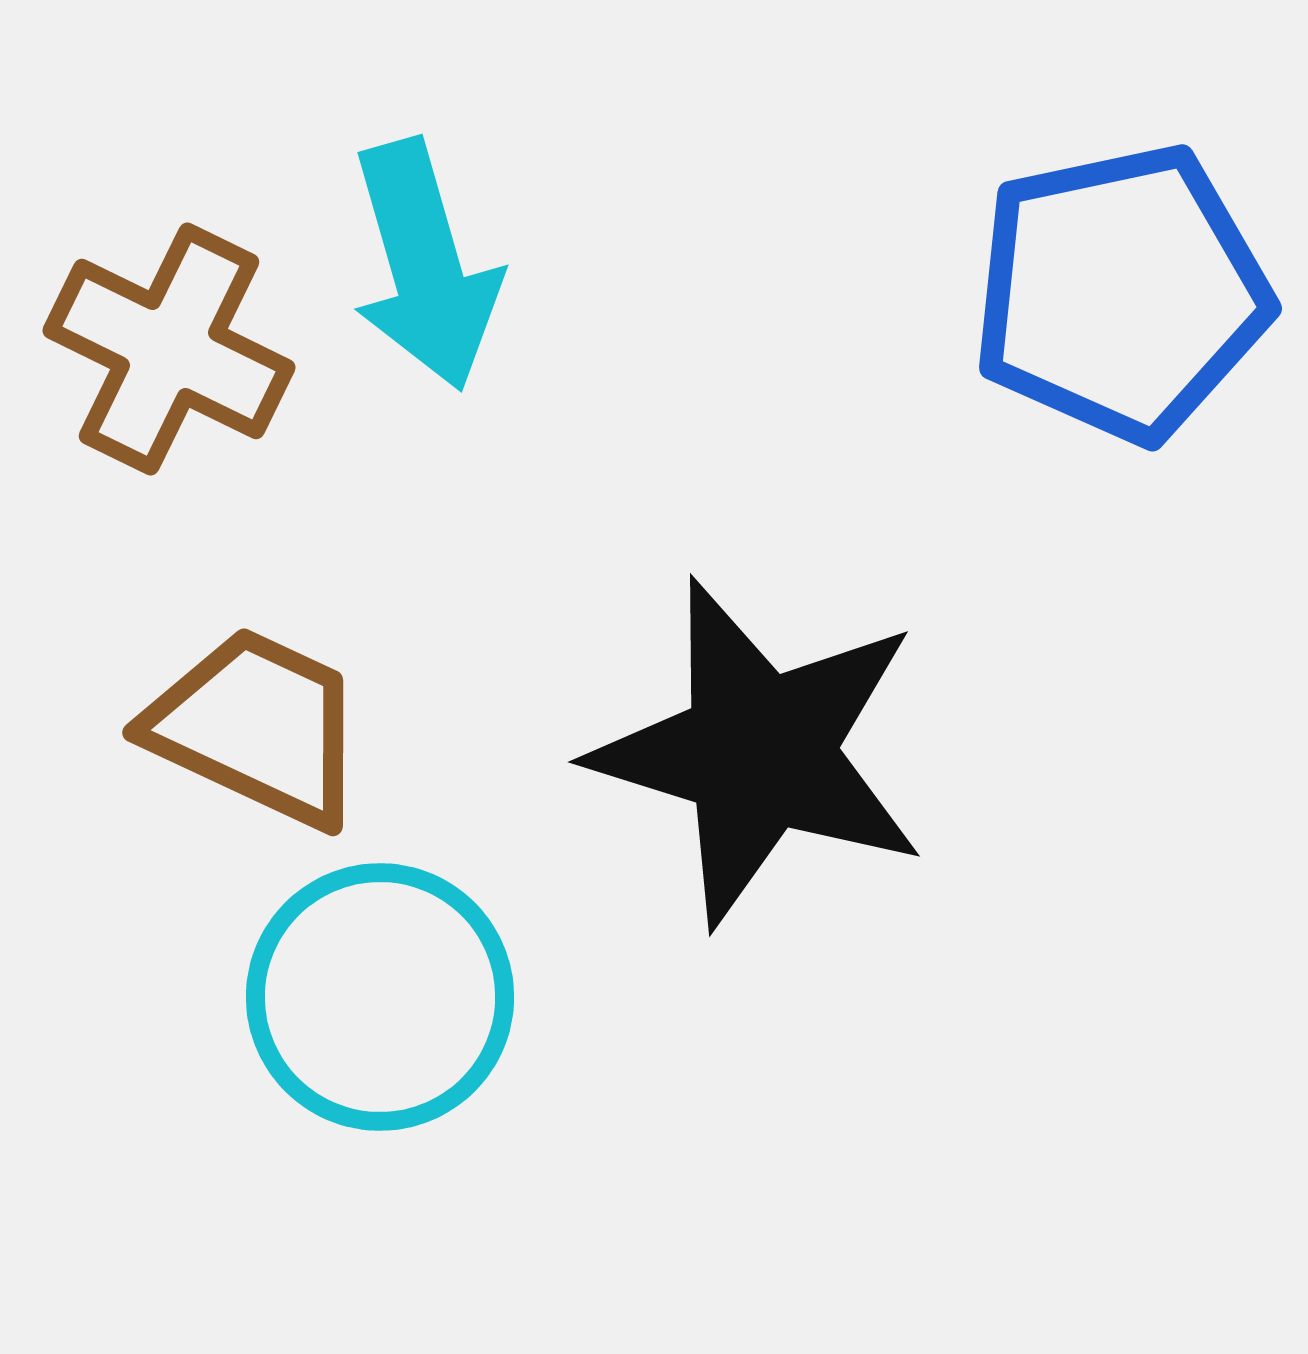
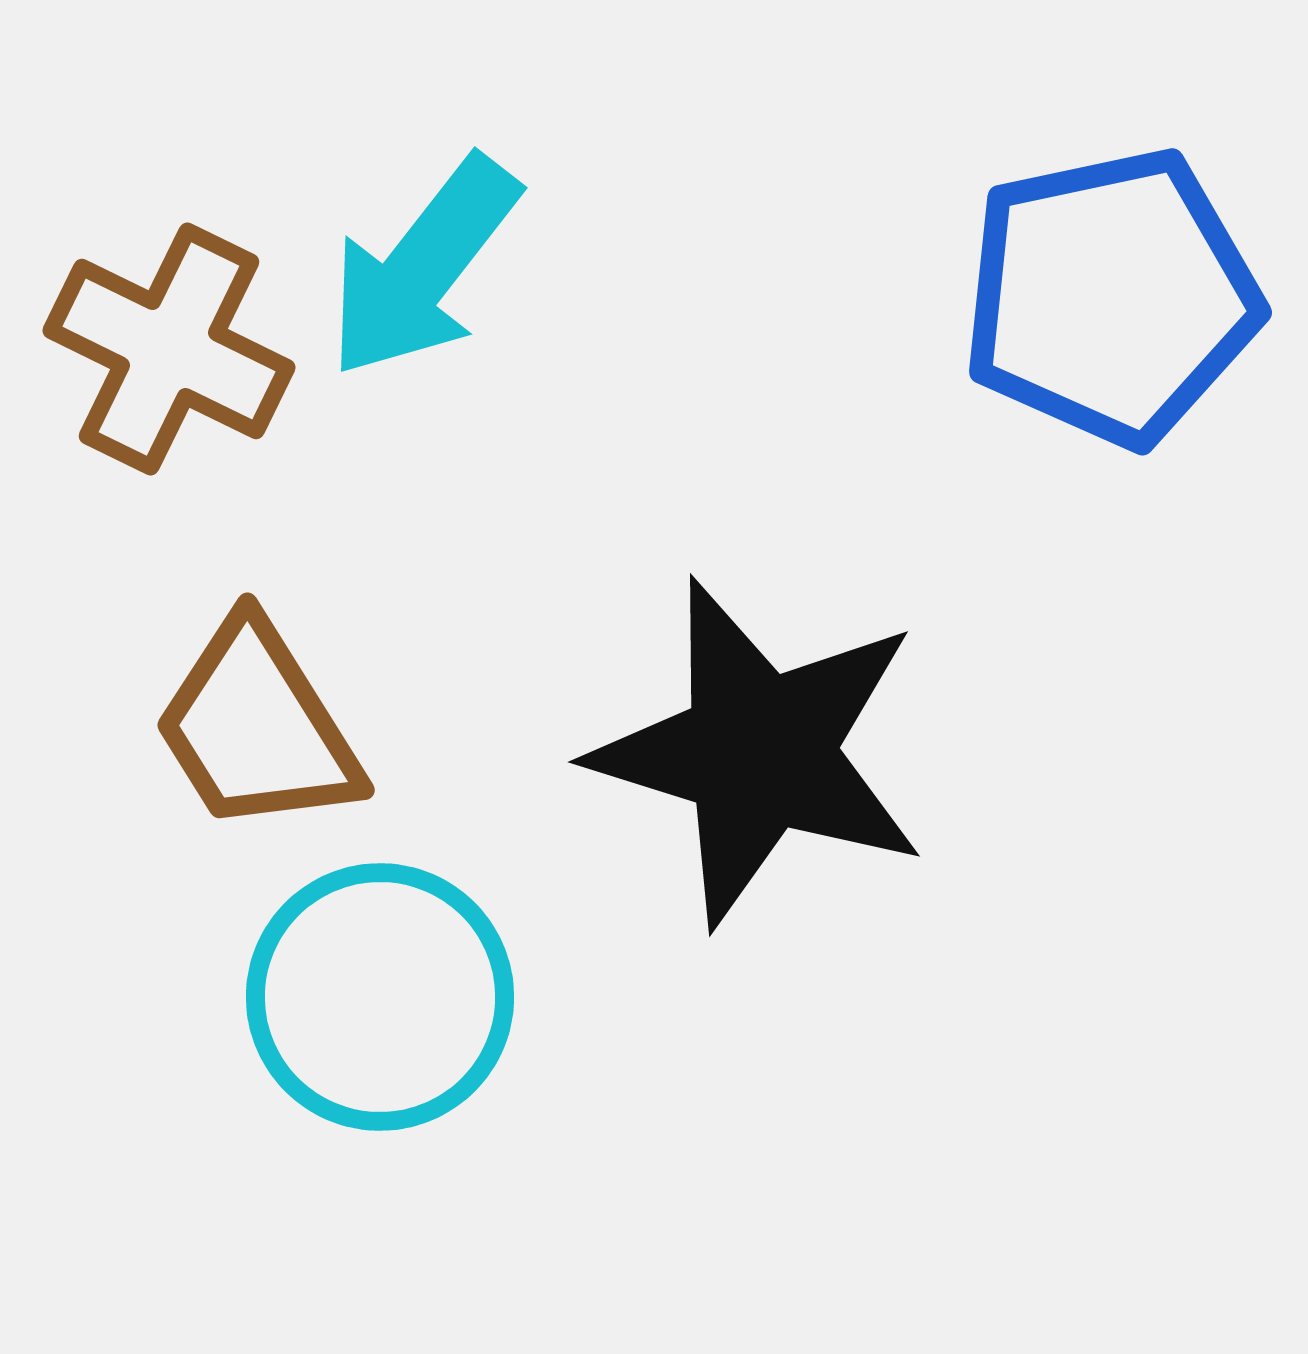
cyan arrow: moved 2 px left, 2 px down; rotated 54 degrees clockwise
blue pentagon: moved 10 px left, 4 px down
brown trapezoid: rotated 147 degrees counterclockwise
